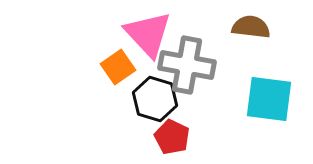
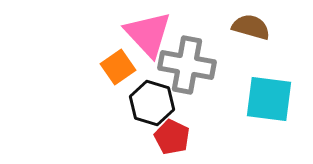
brown semicircle: rotated 9 degrees clockwise
black hexagon: moved 3 px left, 4 px down
